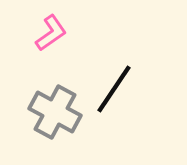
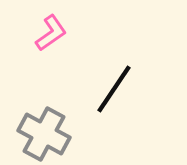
gray cross: moved 11 px left, 22 px down
